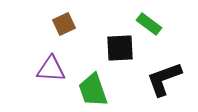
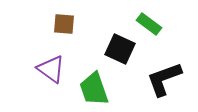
brown square: rotated 30 degrees clockwise
black square: moved 1 px down; rotated 28 degrees clockwise
purple triangle: rotated 32 degrees clockwise
green trapezoid: moved 1 px right, 1 px up
